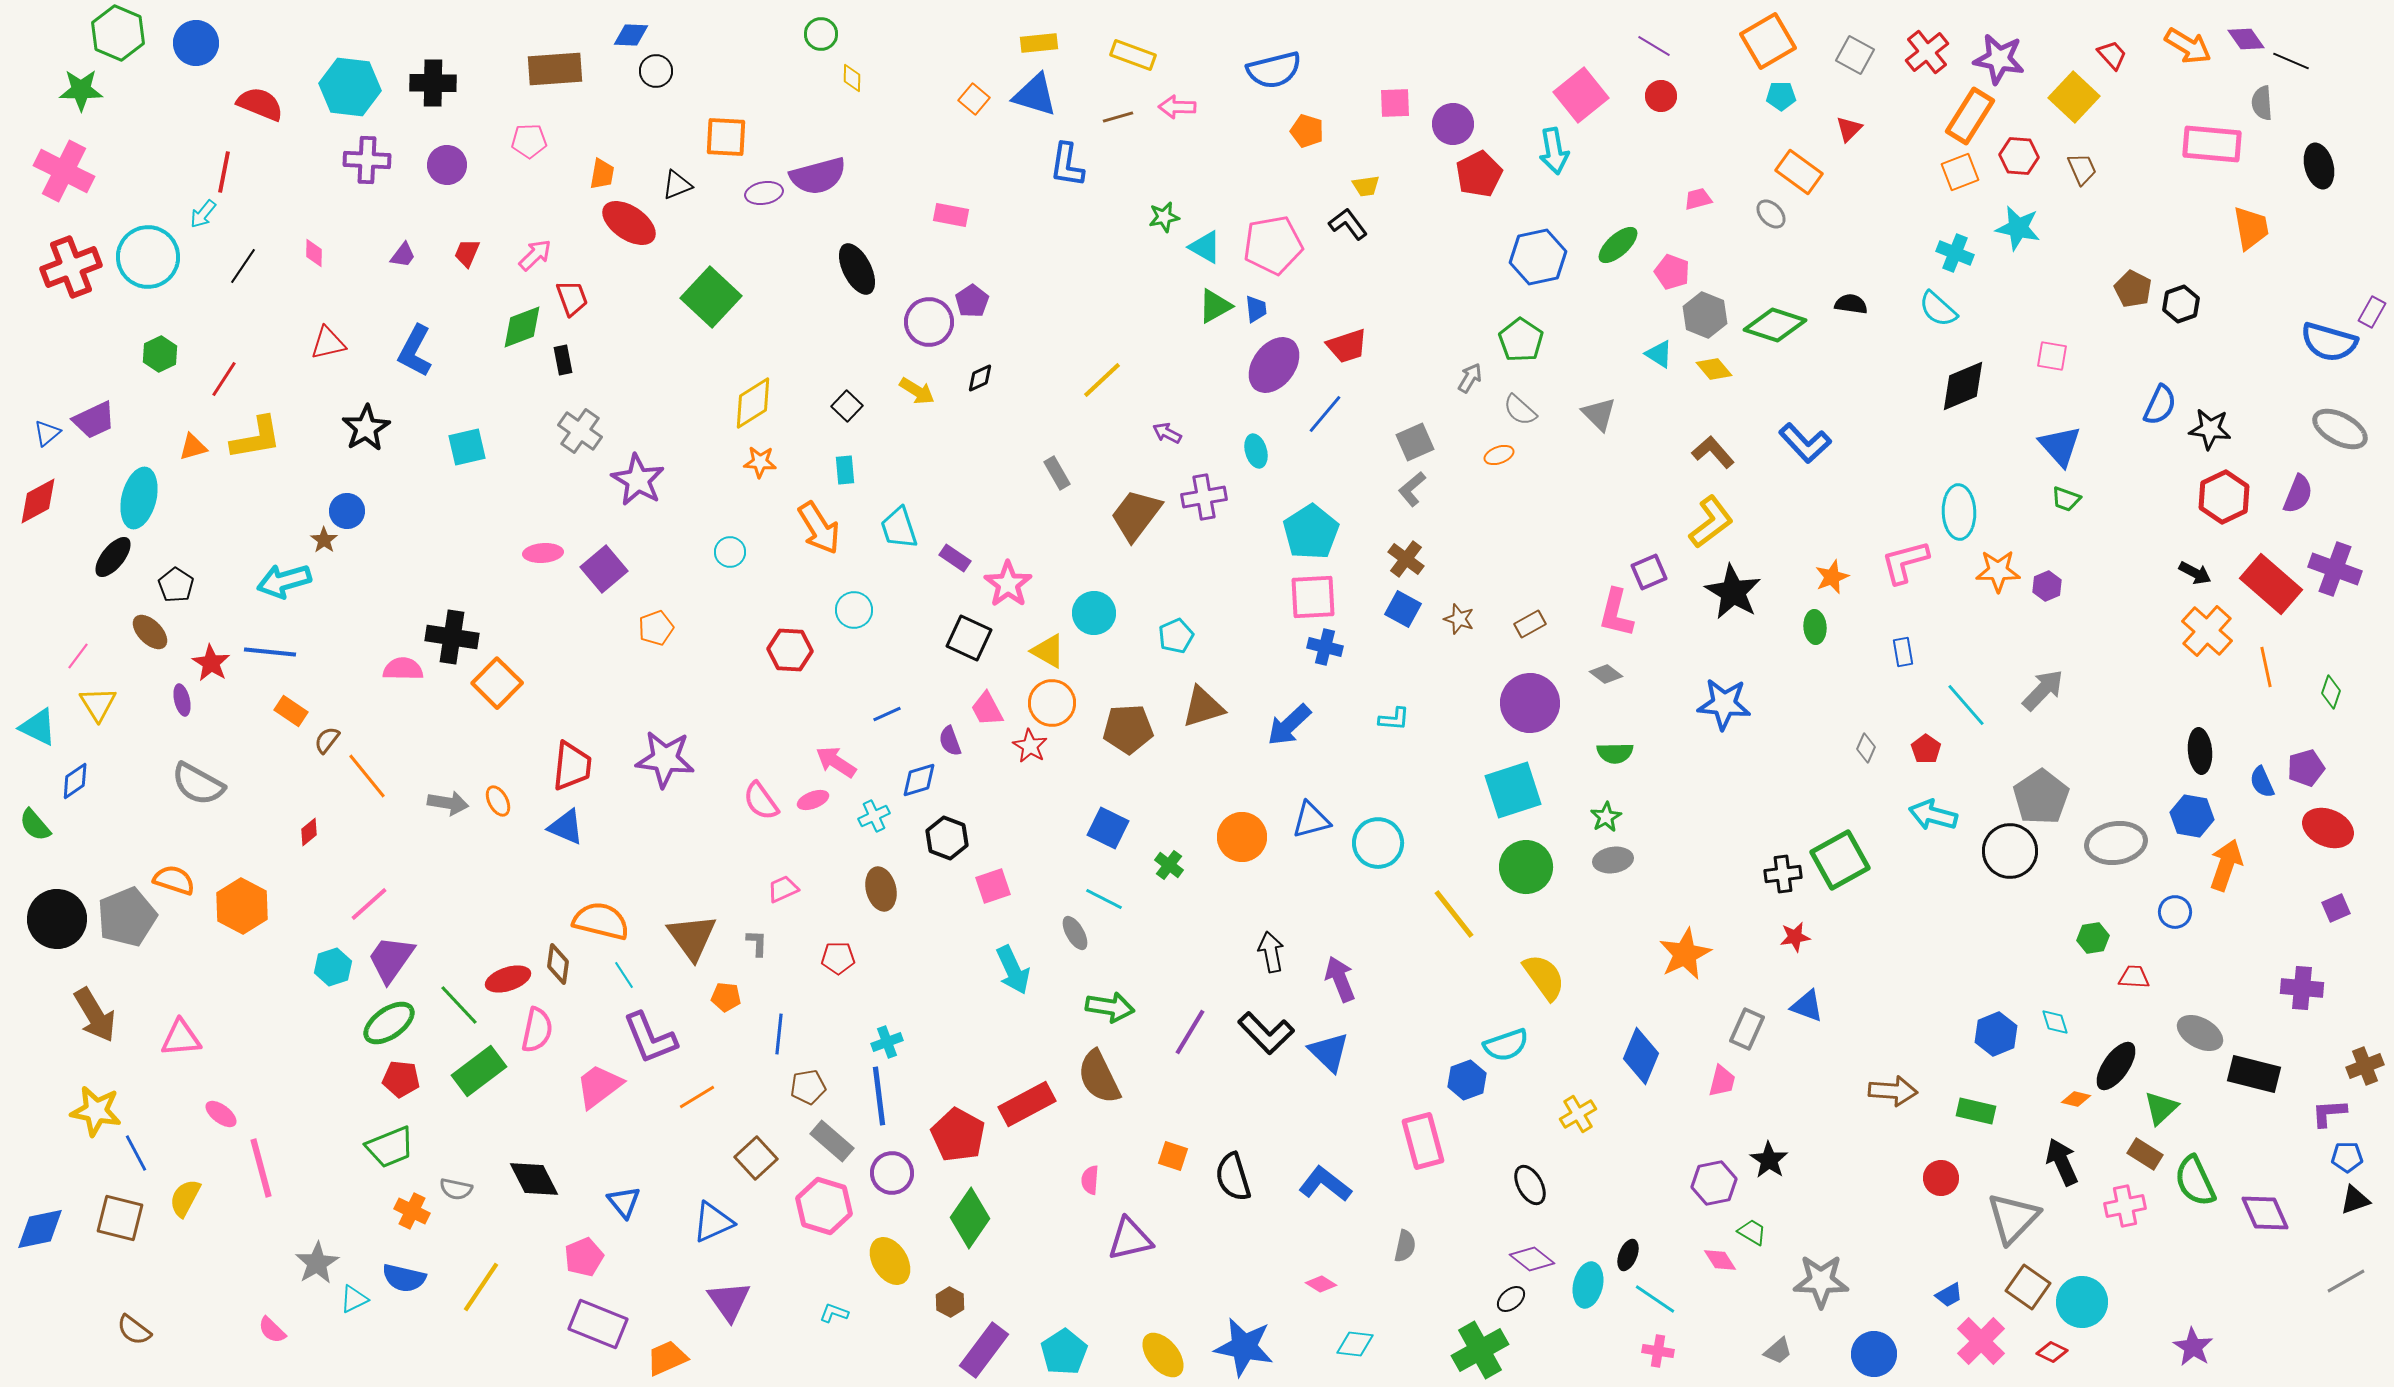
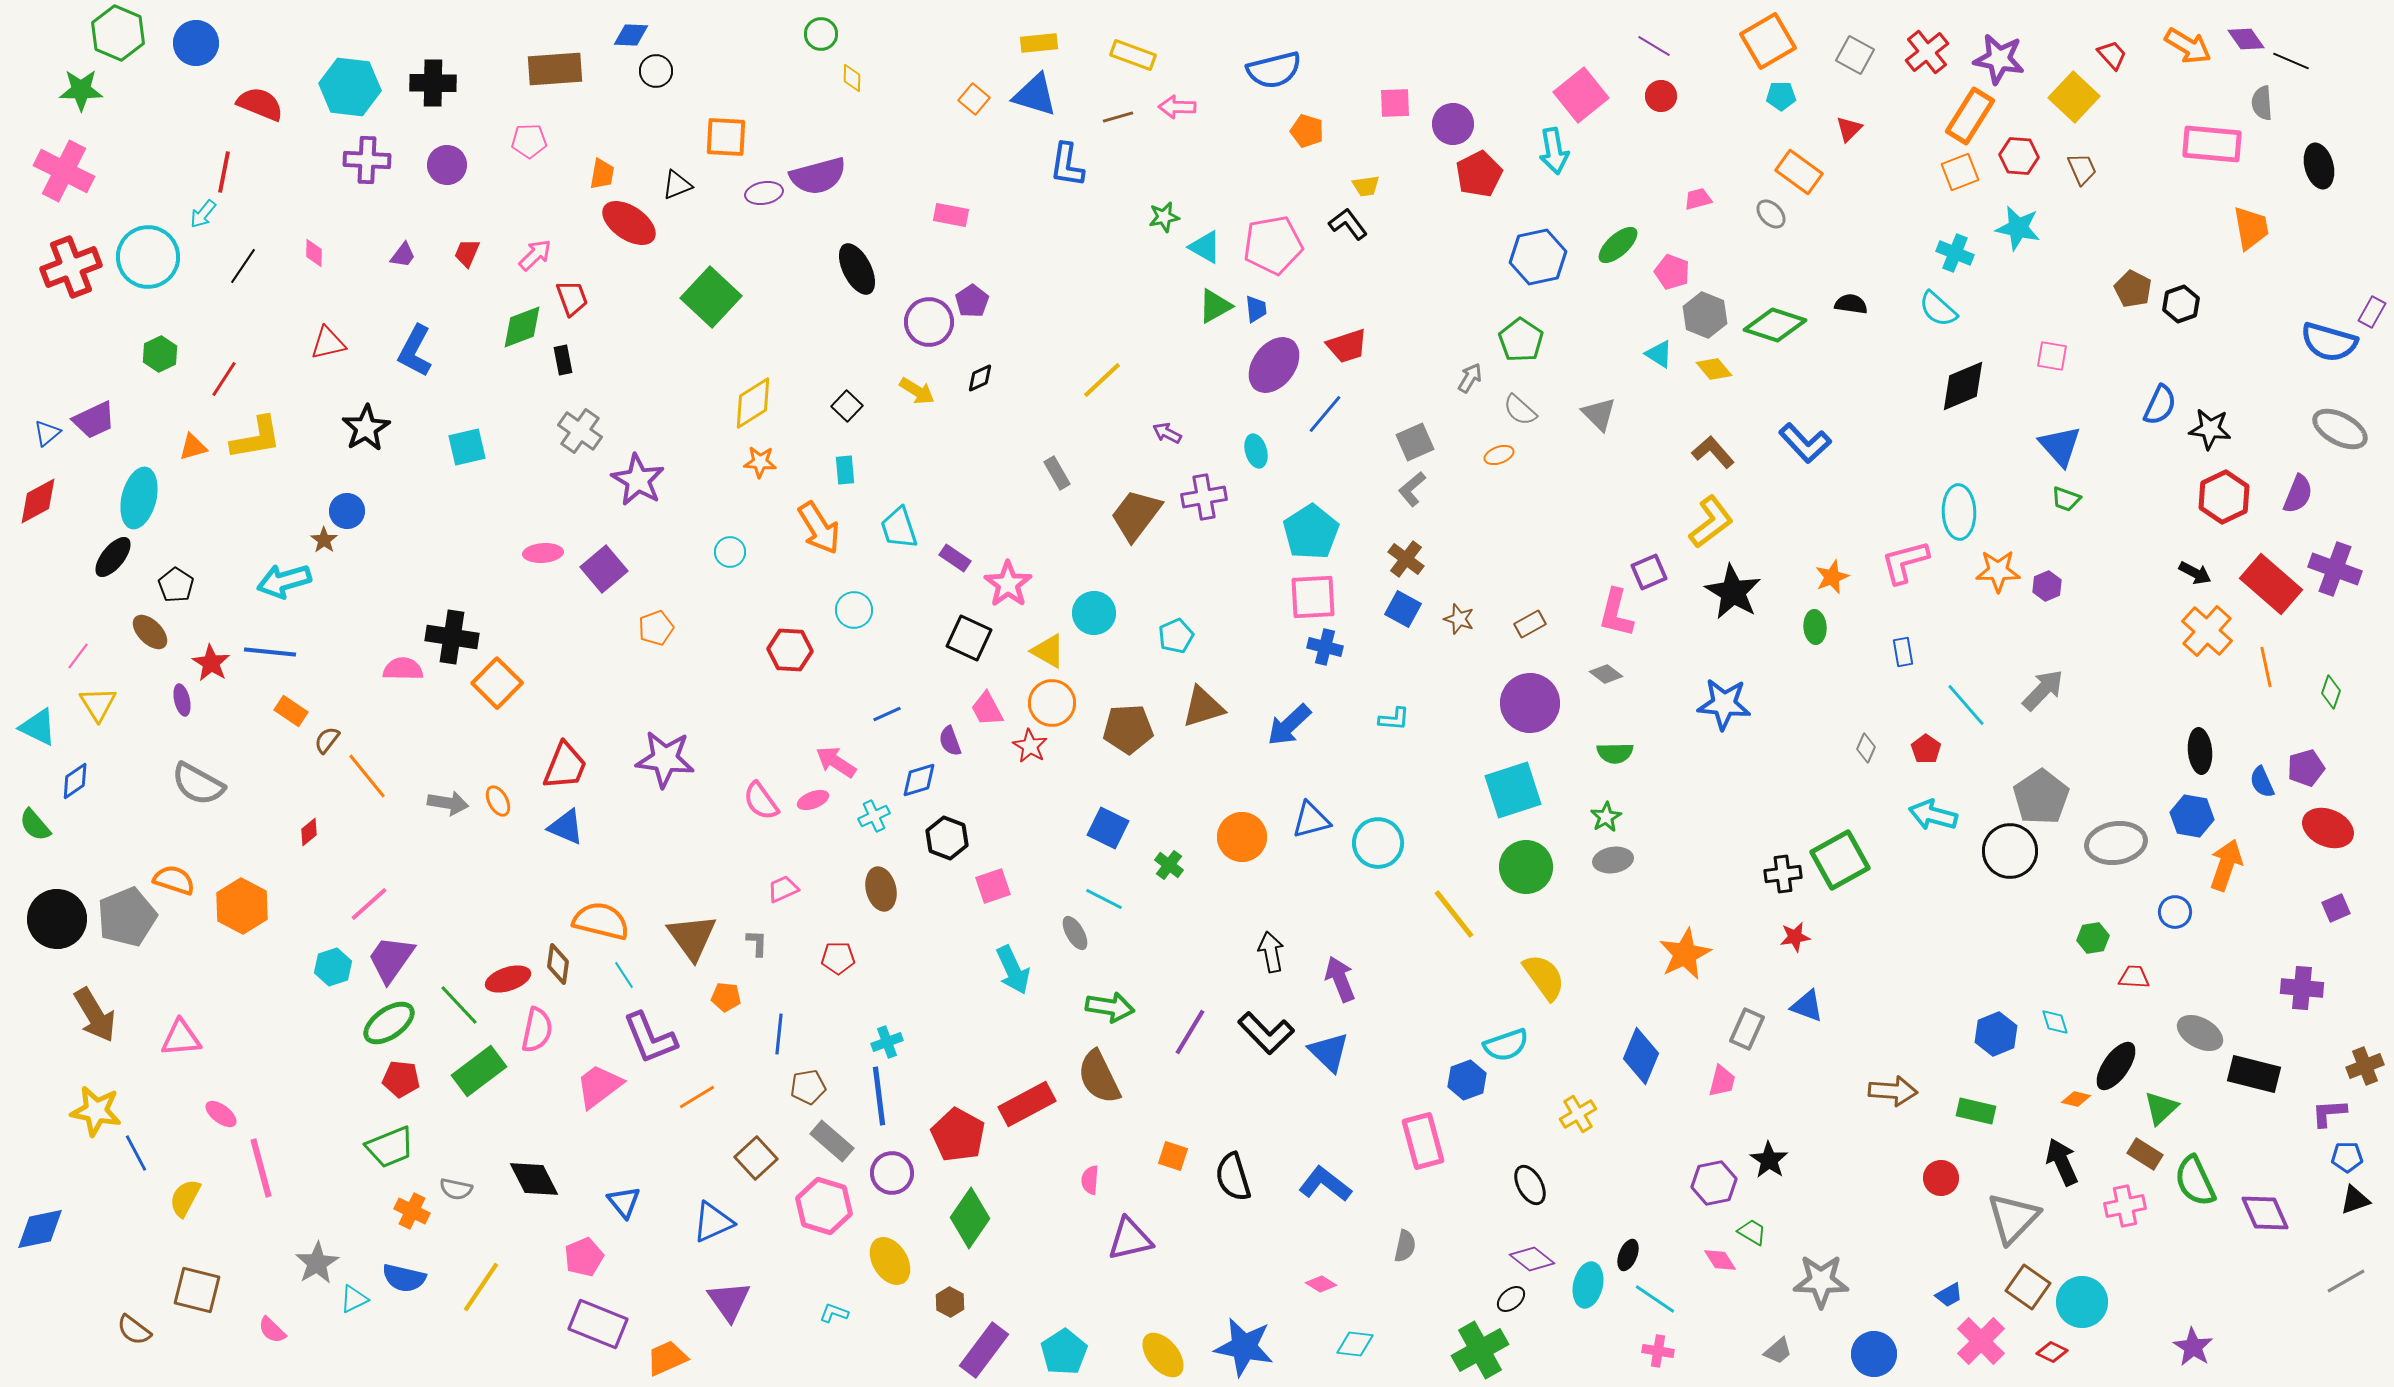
red trapezoid at (572, 766): moved 7 px left; rotated 16 degrees clockwise
brown square at (120, 1218): moved 77 px right, 72 px down
